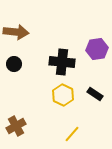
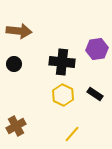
brown arrow: moved 3 px right, 1 px up
